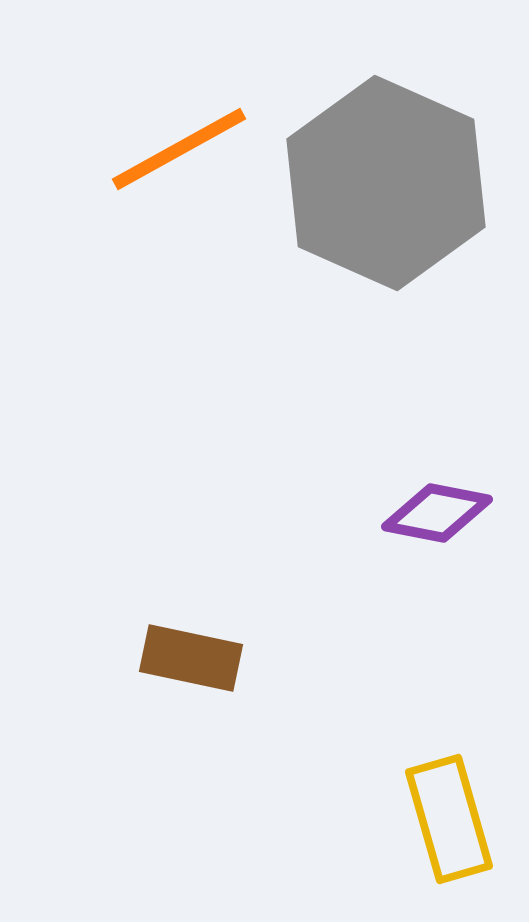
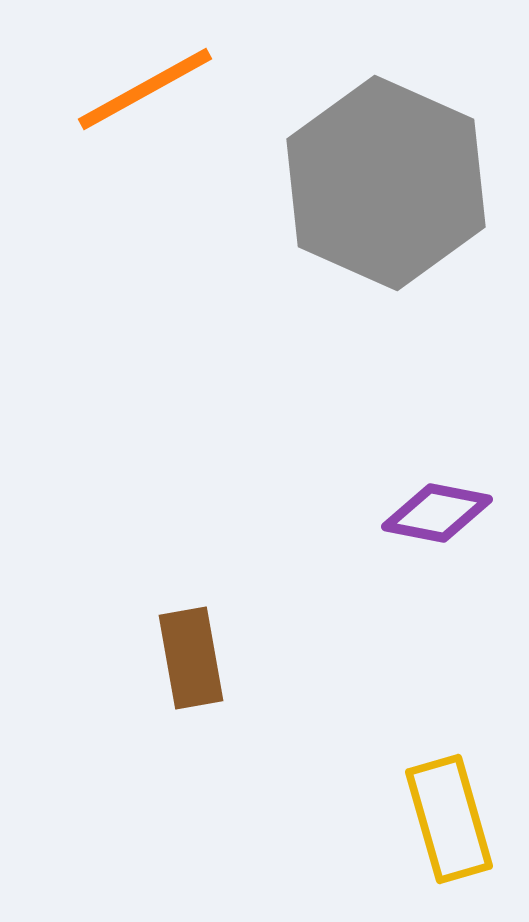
orange line: moved 34 px left, 60 px up
brown rectangle: rotated 68 degrees clockwise
